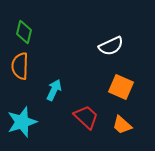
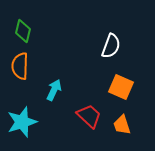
green diamond: moved 1 px left, 1 px up
white semicircle: rotated 45 degrees counterclockwise
red trapezoid: moved 3 px right, 1 px up
orange trapezoid: rotated 30 degrees clockwise
